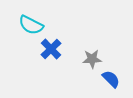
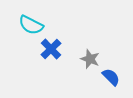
gray star: moved 2 px left; rotated 24 degrees clockwise
blue semicircle: moved 2 px up
